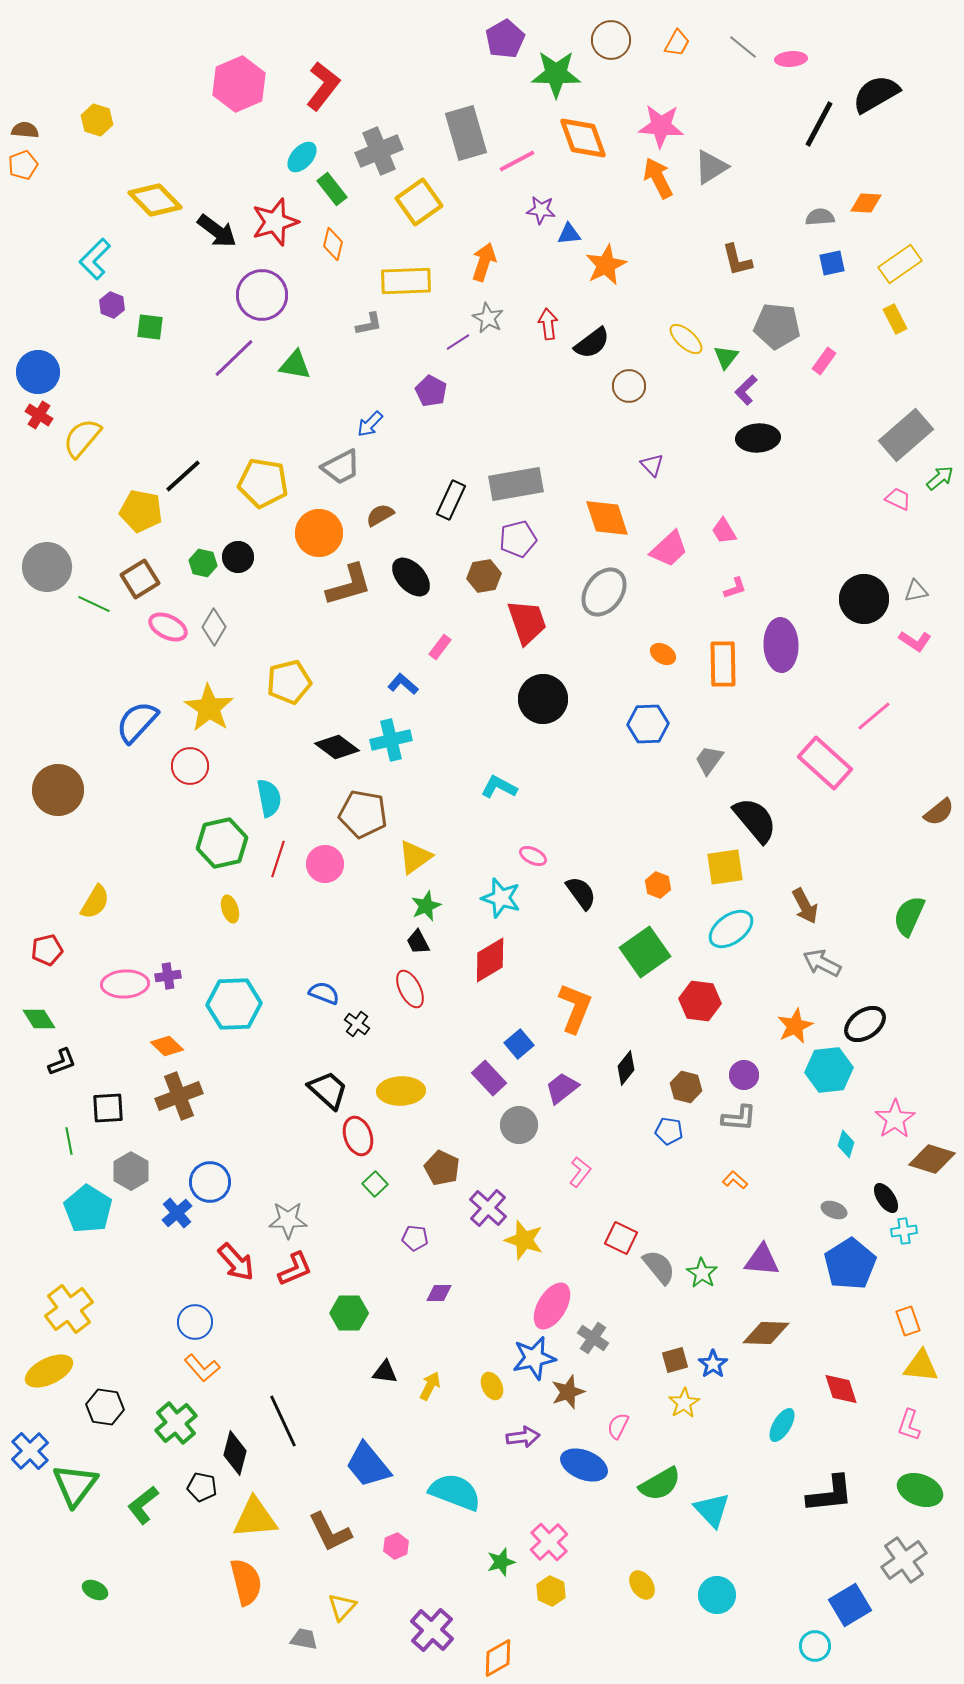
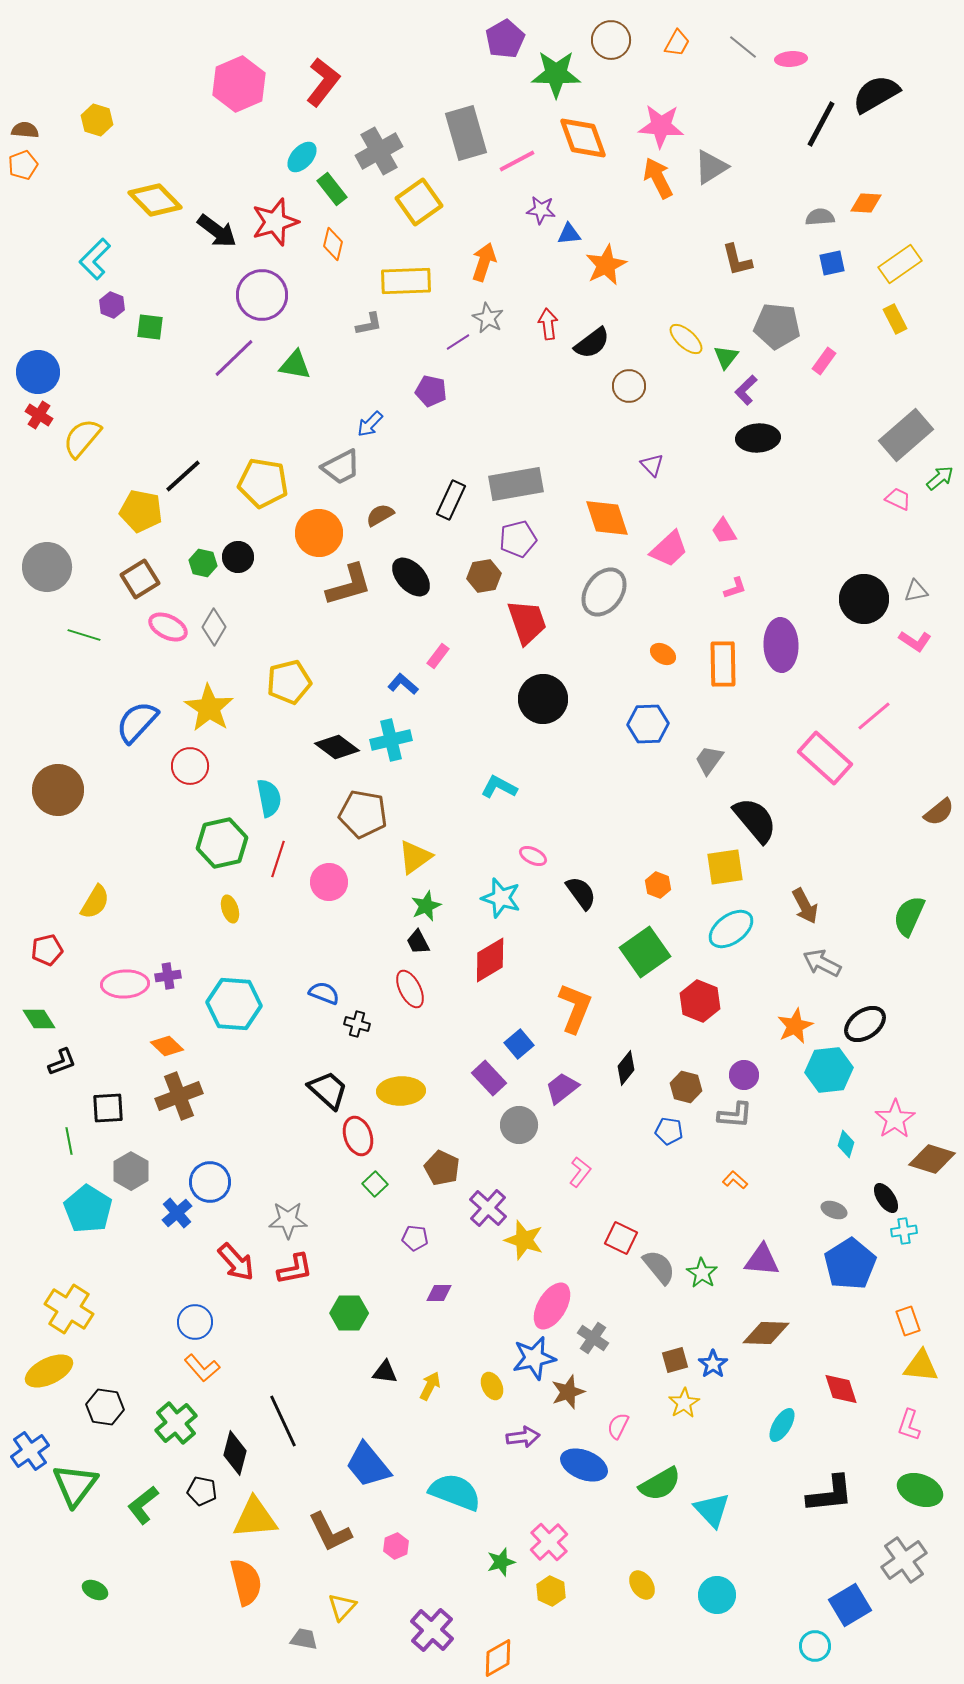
red L-shape at (323, 86): moved 4 px up
black line at (819, 124): moved 2 px right
gray cross at (379, 151): rotated 6 degrees counterclockwise
purple pentagon at (431, 391): rotated 16 degrees counterclockwise
green line at (94, 604): moved 10 px left, 31 px down; rotated 8 degrees counterclockwise
pink rectangle at (440, 647): moved 2 px left, 9 px down
pink rectangle at (825, 763): moved 5 px up
pink circle at (325, 864): moved 4 px right, 18 px down
red hexagon at (700, 1001): rotated 15 degrees clockwise
cyan hexagon at (234, 1004): rotated 6 degrees clockwise
black cross at (357, 1024): rotated 20 degrees counterclockwise
gray L-shape at (739, 1118): moved 4 px left, 3 px up
red L-shape at (295, 1269): rotated 12 degrees clockwise
yellow cross at (69, 1309): rotated 21 degrees counterclockwise
blue cross at (30, 1451): rotated 9 degrees clockwise
black pentagon at (202, 1487): moved 4 px down
